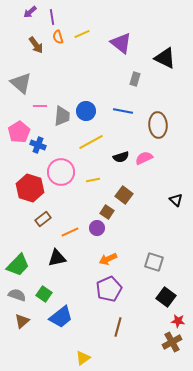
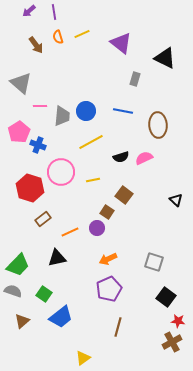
purple arrow at (30, 12): moved 1 px left, 1 px up
purple line at (52, 17): moved 2 px right, 5 px up
gray semicircle at (17, 295): moved 4 px left, 4 px up
